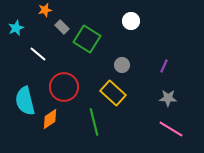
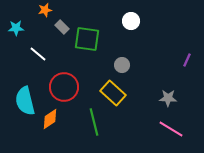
cyan star: rotated 21 degrees clockwise
green square: rotated 24 degrees counterclockwise
purple line: moved 23 px right, 6 px up
